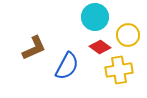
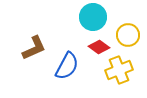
cyan circle: moved 2 px left
red diamond: moved 1 px left
yellow cross: rotated 12 degrees counterclockwise
